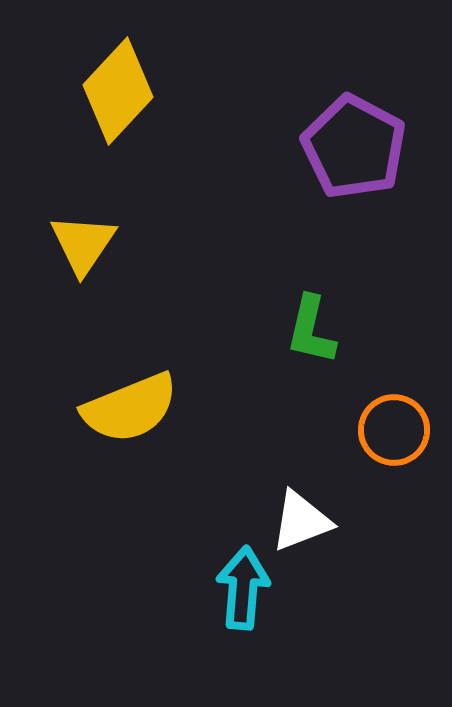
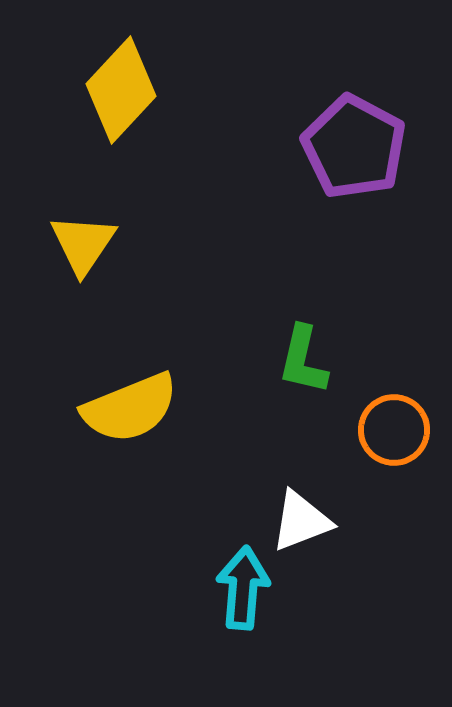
yellow diamond: moved 3 px right, 1 px up
green L-shape: moved 8 px left, 30 px down
